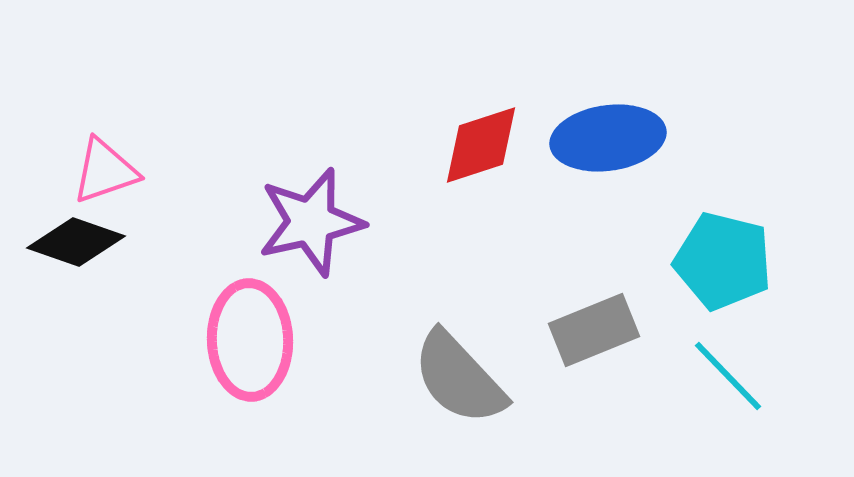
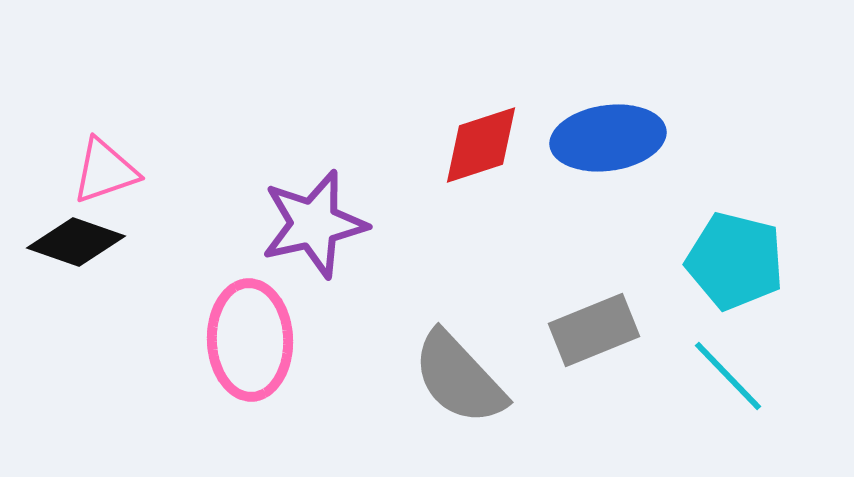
purple star: moved 3 px right, 2 px down
cyan pentagon: moved 12 px right
